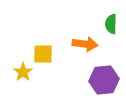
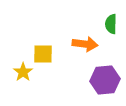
purple hexagon: moved 1 px right
